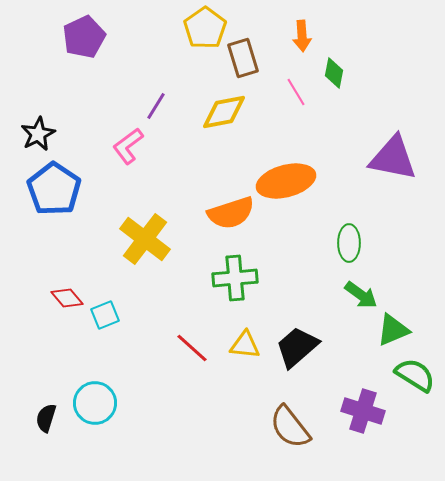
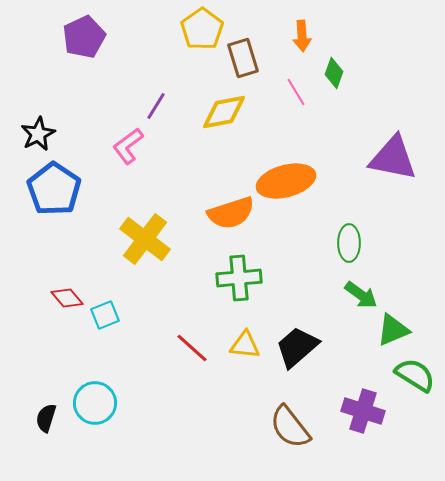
yellow pentagon: moved 3 px left, 1 px down
green diamond: rotated 8 degrees clockwise
green cross: moved 4 px right
